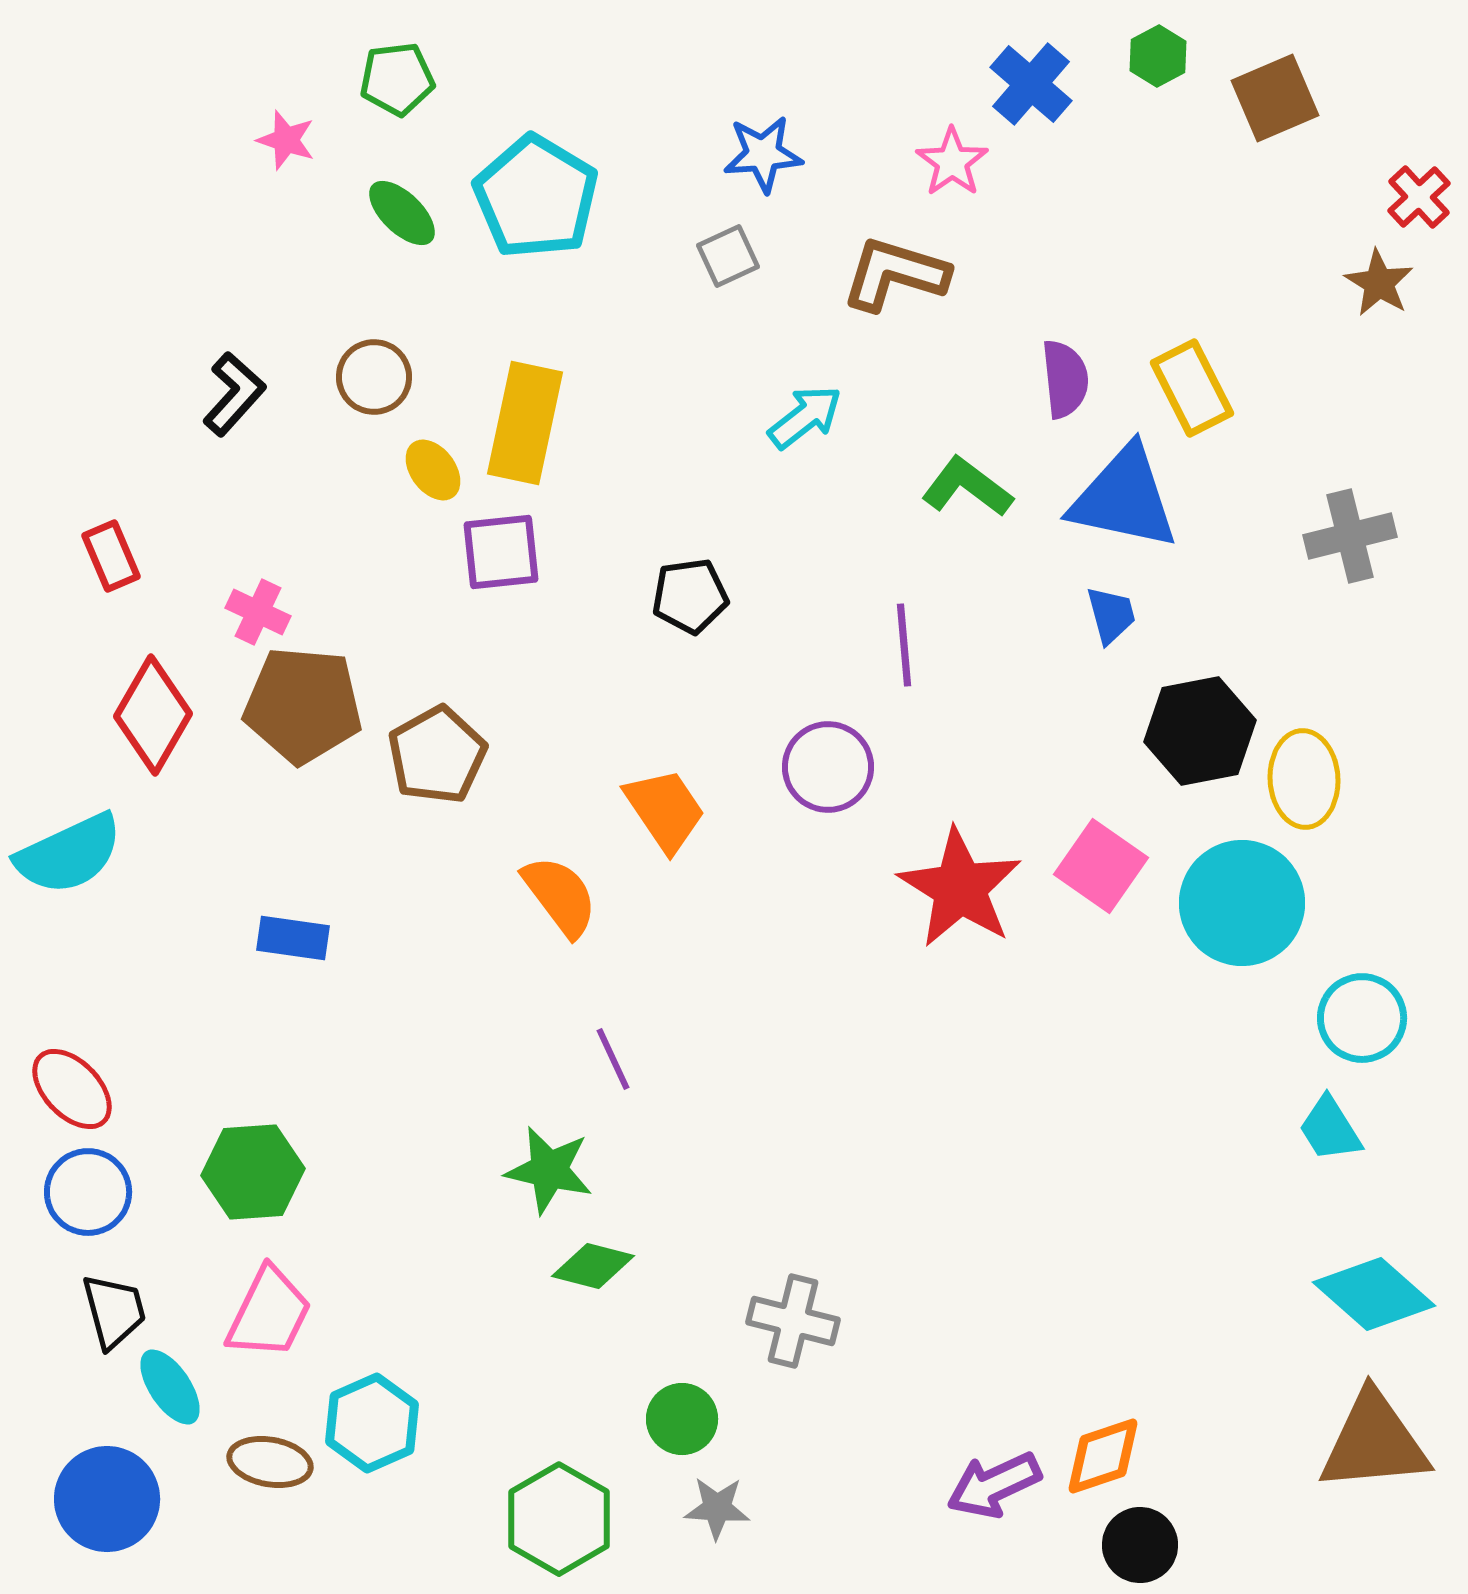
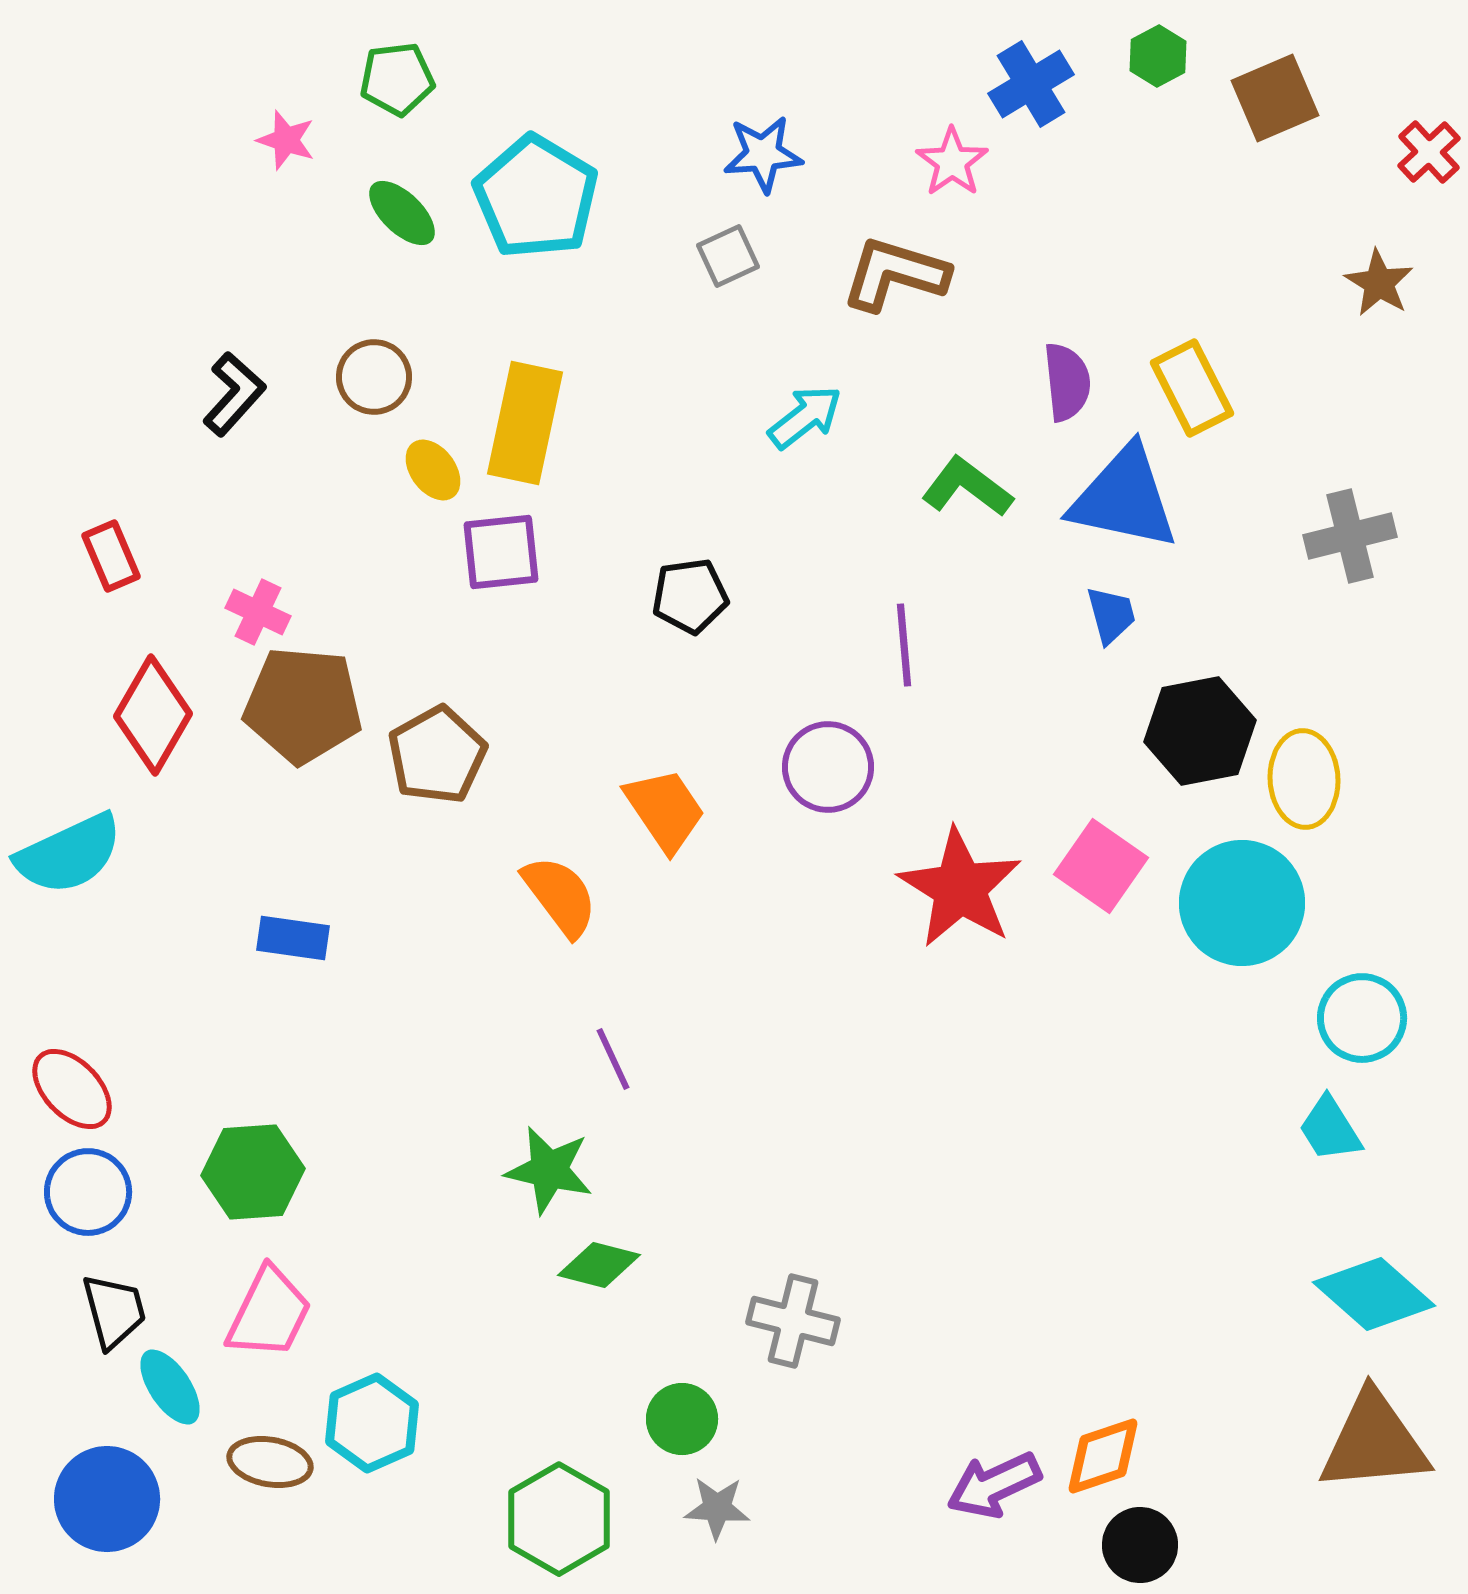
blue cross at (1031, 84): rotated 18 degrees clockwise
red cross at (1419, 197): moved 10 px right, 45 px up
purple semicircle at (1065, 379): moved 2 px right, 3 px down
green diamond at (593, 1266): moved 6 px right, 1 px up
